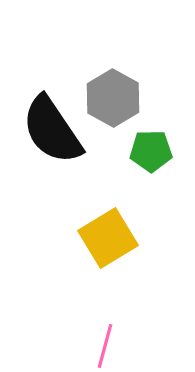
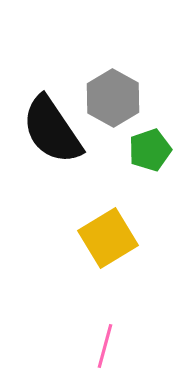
green pentagon: moved 1 px left, 1 px up; rotated 18 degrees counterclockwise
